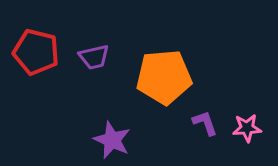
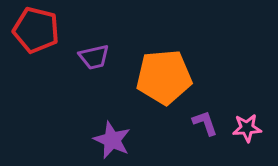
red pentagon: moved 22 px up
